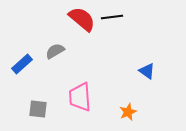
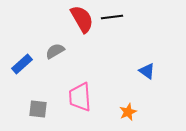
red semicircle: rotated 20 degrees clockwise
